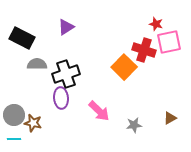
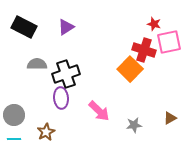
red star: moved 2 px left
black rectangle: moved 2 px right, 11 px up
orange square: moved 6 px right, 2 px down
brown star: moved 13 px right, 9 px down; rotated 30 degrees clockwise
